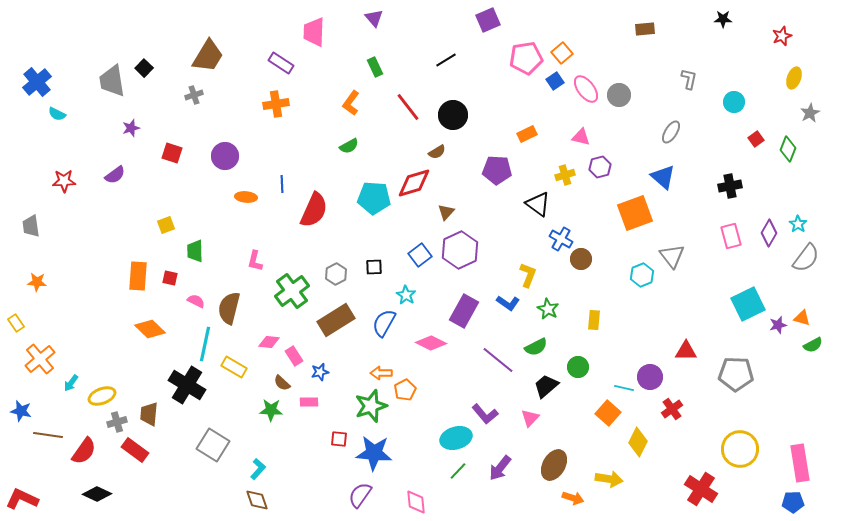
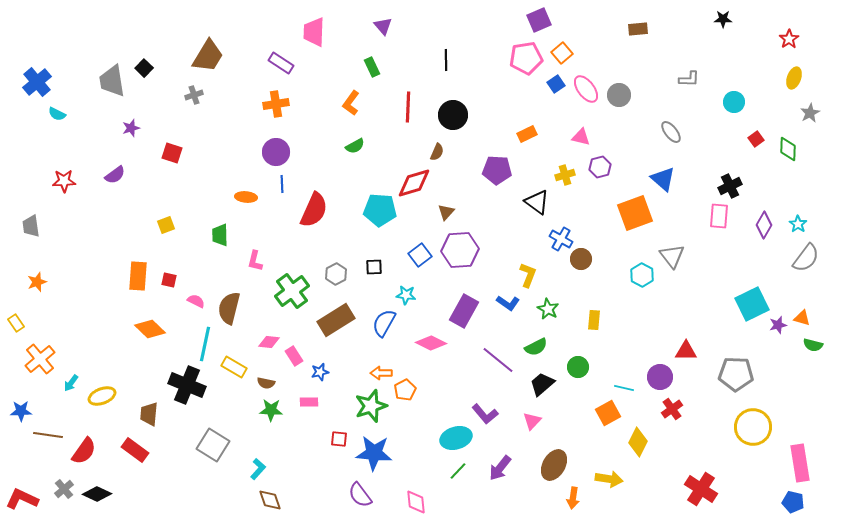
purple triangle at (374, 18): moved 9 px right, 8 px down
purple square at (488, 20): moved 51 px right
brown rectangle at (645, 29): moved 7 px left
red star at (782, 36): moved 7 px right, 3 px down; rotated 12 degrees counterclockwise
black line at (446, 60): rotated 60 degrees counterclockwise
green rectangle at (375, 67): moved 3 px left
gray L-shape at (689, 79): rotated 80 degrees clockwise
blue square at (555, 81): moved 1 px right, 3 px down
red line at (408, 107): rotated 40 degrees clockwise
gray ellipse at (671, 132): rotated 70 degrees counterclockwise
green semicircle at (349, 146): moved 6 px right
green diamond at (788, 149): rotated 20 degrees counterclockwise
brown semicircle at (437, 152): rotated 36 degrees counterclockwise
purple circle at (225, 156): moved 51 px right, 4 px up
blue triangle at (663, 177): moved 2 px down
black cross at (730, 186): rotated 15 degrees counterclockwise
cyan pentagon at (374, 198): moved 6 px right, 12 px down
black triangle at (538, 204): moved 1 px left, 2 px up
purple diamond at (769, 233): moved 5 px left, 8 px up
pink rectangle at (731, 236): moved 12 px left, 20 px up; rotated 20 degrees clockwise
purple hexagon at (460, 250): rotated 21 degrees clockwise
green trapezoid at (195, 251): moved 25 px right, 16 px up
cyan hexagon at (642, 275): rotated 10 degrees counterclockwise
red square at (170, 278): moved 1 px left, 2 px down
orange star at (37, 282): rotated 24 degrees counterclockwise
cyan star at (406, 295): rotated 24 degrees counterclockwise
cyan square at (748, 304): moved 4 px right
green semicircle at (813, 345): rotated 42 degrees clockwise
purple circle at (650, 377): moved 10 px right
brown semicircle at (282, 383): moved 16 px left; rotated 30 degrees counterclockwise
black cross at (187, 385): rotated 9 degrees counterclockwise
black trapezoid at (546, 386): moved 4 px left, 2 px up
blue star at (21, 411): rotated 15 degrees counterclockwise
orange square at (608, 413): rotated 20 degrees clockwise
pink triangle at (530, 418): moved 2 px right, 3 px down
gray cross at (117, 422): moved 53 px left, 67 px down; rotated 24 degrees counterclockwise
yellow circle at (740, 449): moved 13 px right, 22 px up
purple semicircle at (360, 495): rotated 72 degrees counterclockwise
orange arrow at (573, 498): rotated 80 degrees clockwise
brown diamond at (257, 500): moved 13 px right
blue pentagon at (793, 502): rotated 15 degrees clockwise
